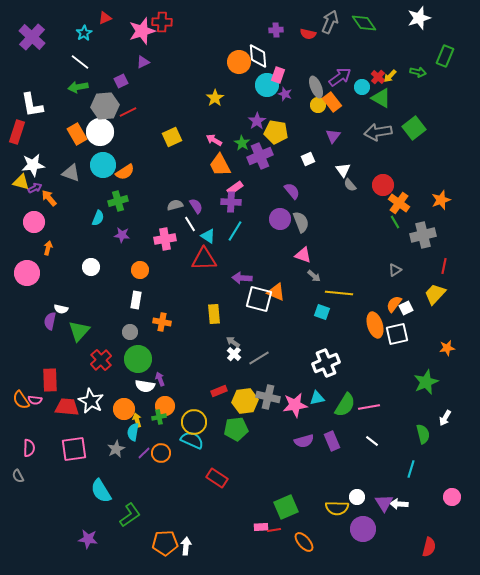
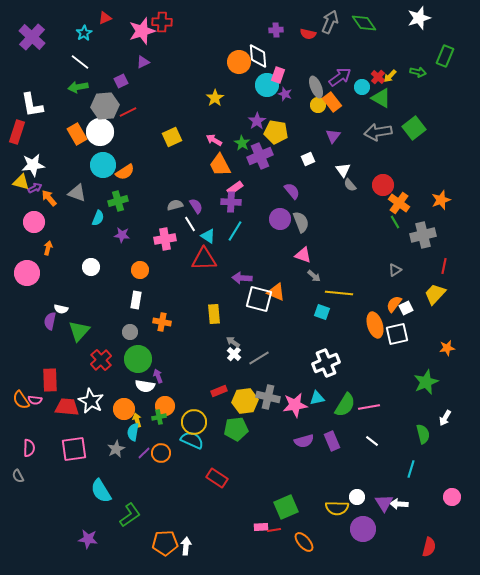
gray triangle at (71, 173): moved 6 px right, 20 px down
purple arrow at (160, 379): moved 2 px left, 3 px up
